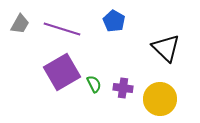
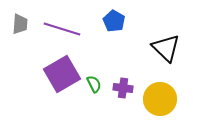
gray trapezoid: rotated 25 degrees counterclockwise
purple square: moved 2 px down
